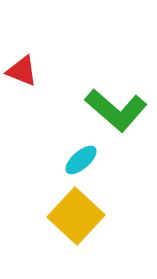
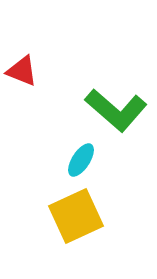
cyan ellipse: rotated 16 degrees counterclockwise
yellow square: rotated 22 degrees clockwise
